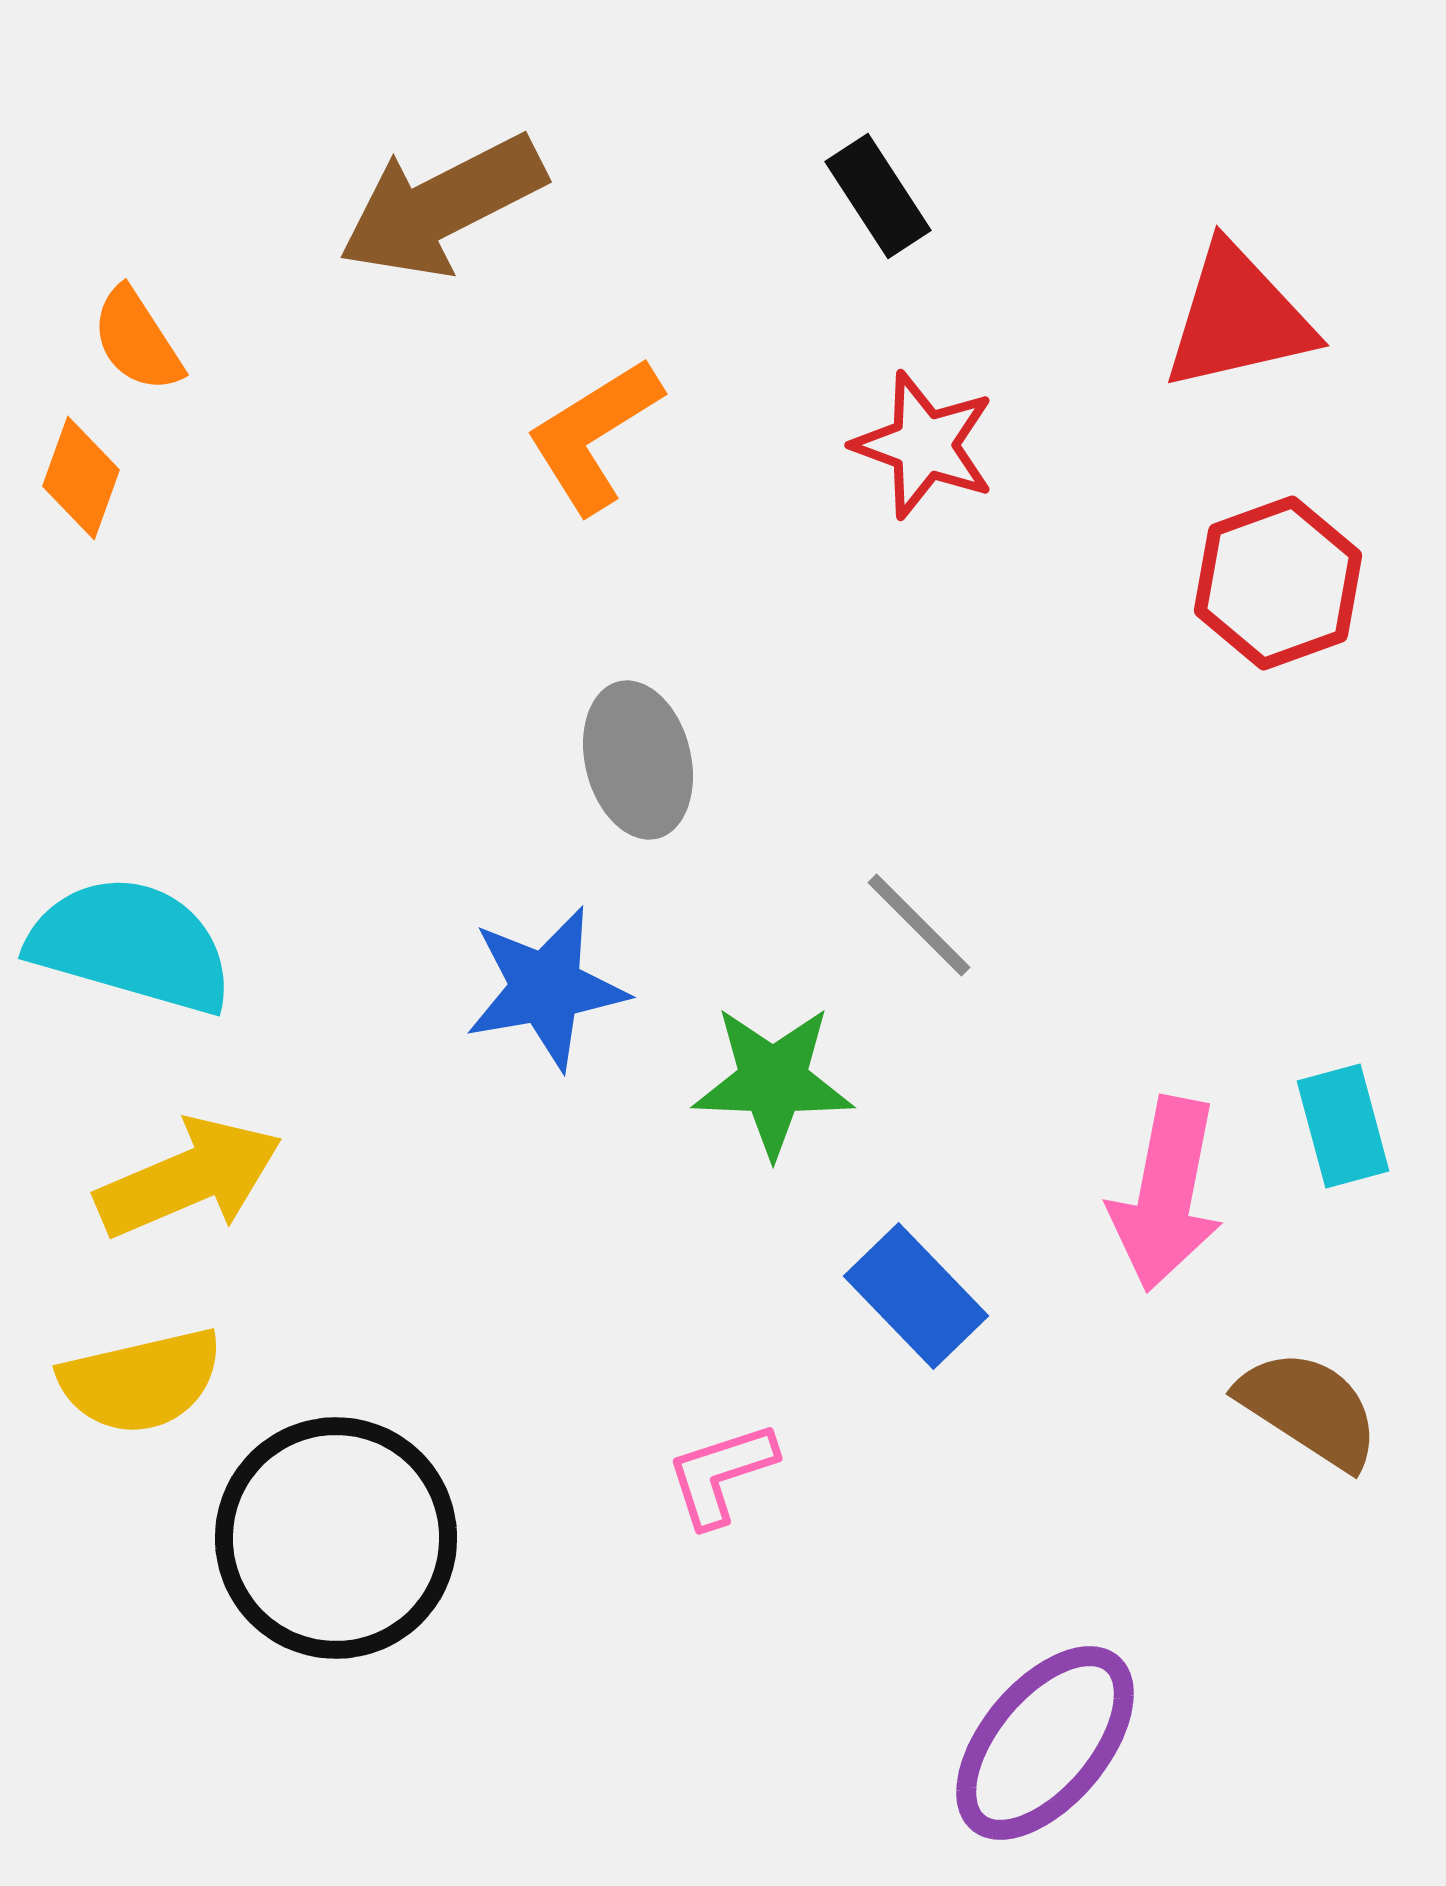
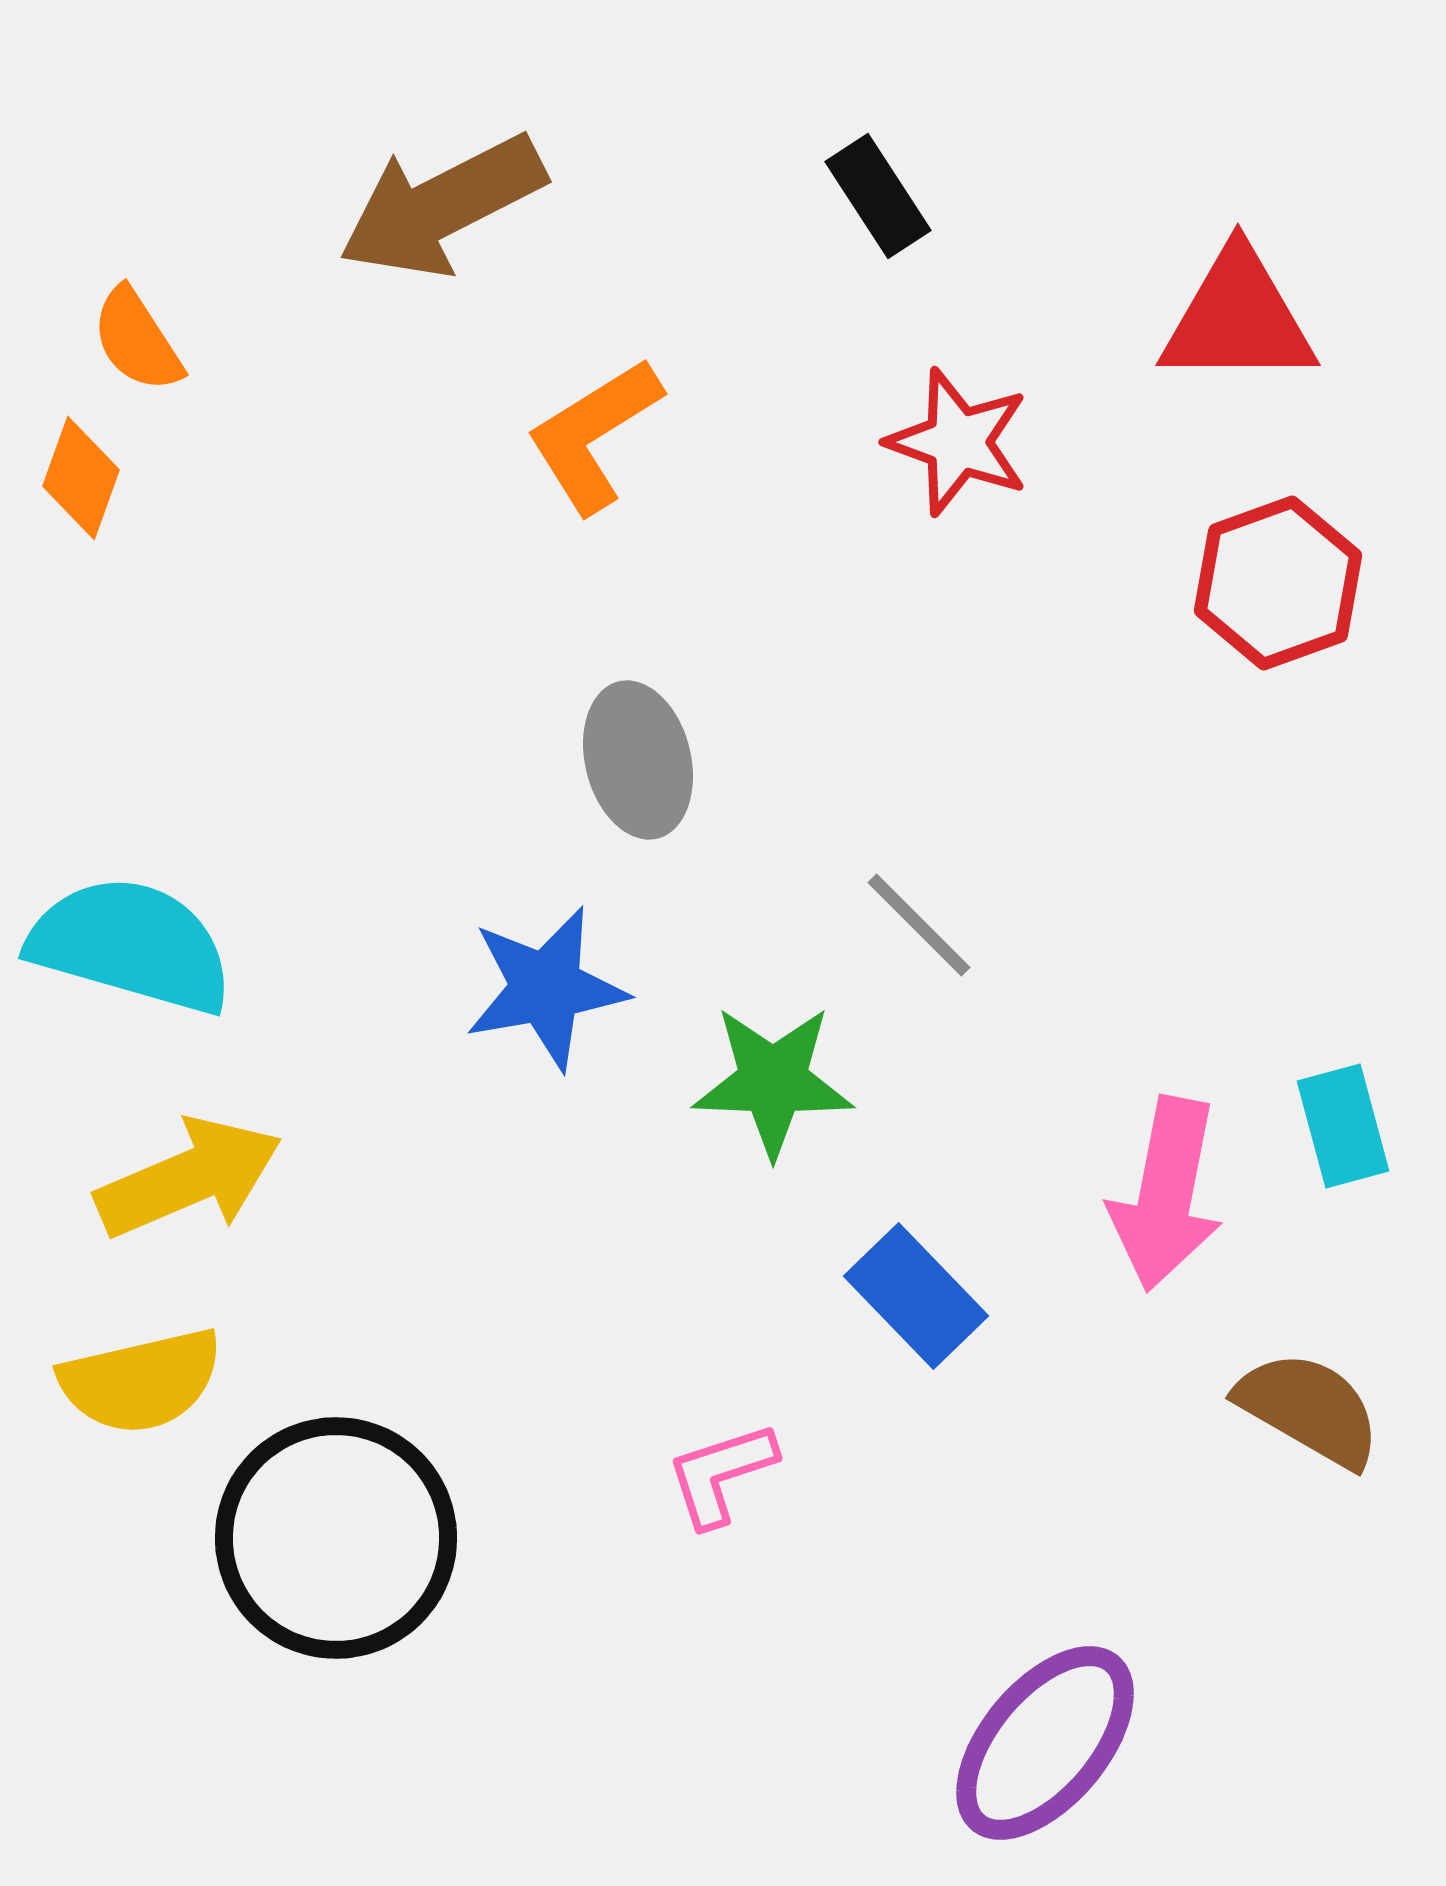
red triangle: rotated 13 degrees clockwise
red star: moved 34 px right, 3 px up
brown semicircle: rotated 3 degrees counterclockwise
